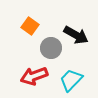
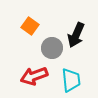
black arrow: rotated 85 degrees clockwise
gray circle: moved 1 px right
cyan trapezoid: rotated 130 degrees clockwise
